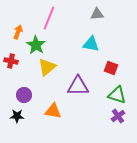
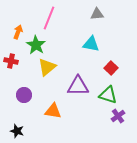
red square: rotated 24 degrees clockwise
green triangle: moved 9 px left
black star: moved 15 px down; rotated 16 degrees clockwise
